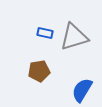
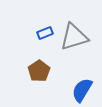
blue rectangle: rotated 35 degrees counterclockwise
brown pentagon: rotated 25 degrees counterclockwise
